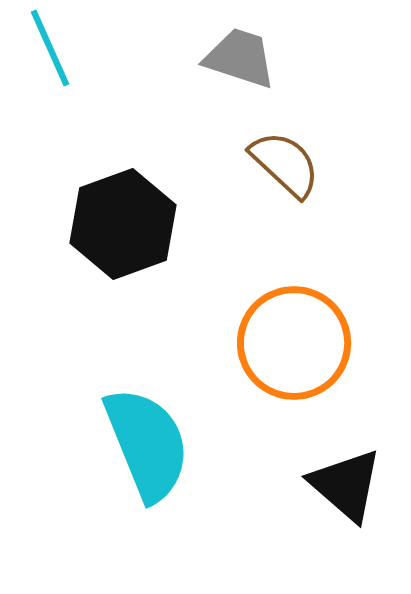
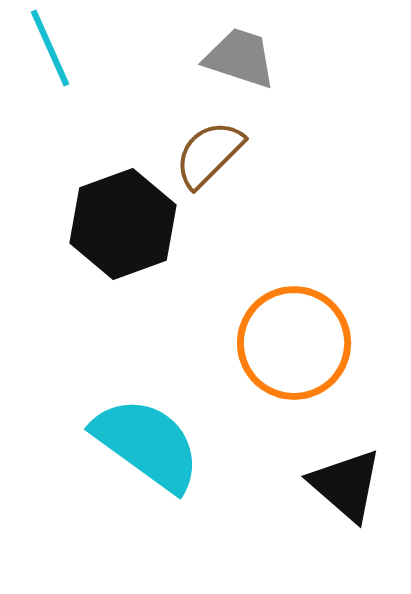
brown semicircle: moved 76 px left, 10 px up; rotated 88 degrees counterclockwise
cyan semicircle: rotated 32 degrees counterclockwise
